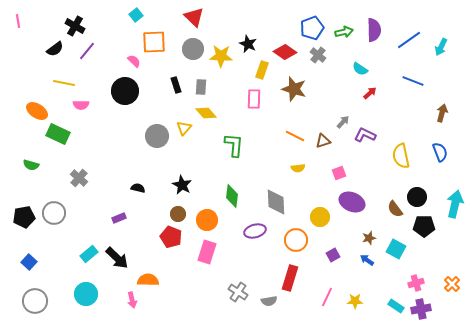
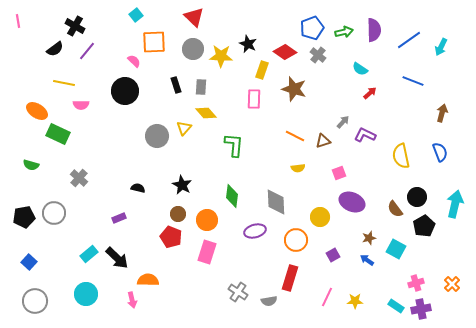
black pentagon at (424, 226): rotated 30 degrees counterclockwise
